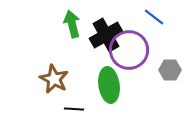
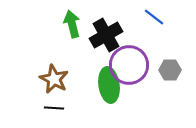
purple circle: moved 15 px down
black line: moved 20 px left, 1 px up
